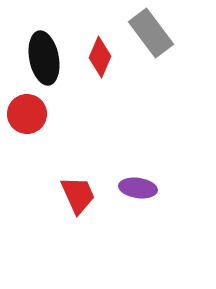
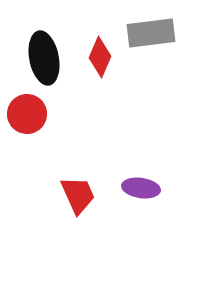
gray rectangle: rotated 60 degrees counterclockwise
purple ellipse: moved 3 px right
